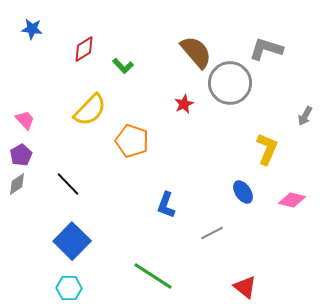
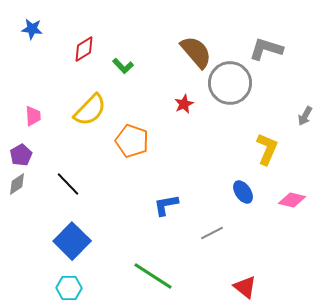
pink trapezoid: moved 8 px right, 4 px up; rotated 40 degrees clockwise
blue L-shape: rotated 60 degrees clockwise
